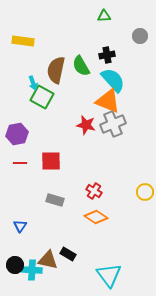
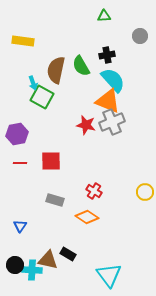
gray cross: moved 1 px left, 2 px up
orange diamond: moved 9 px left
